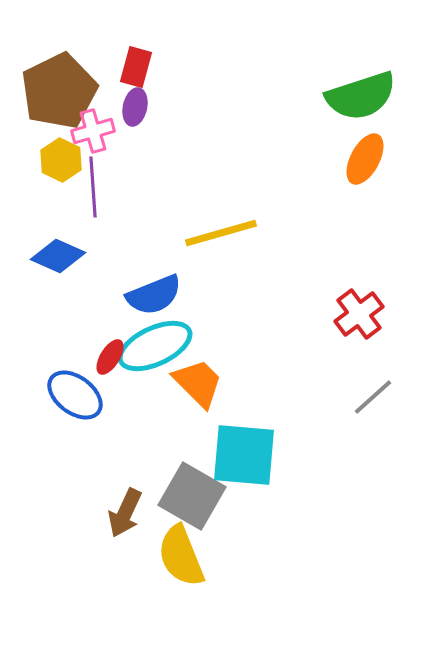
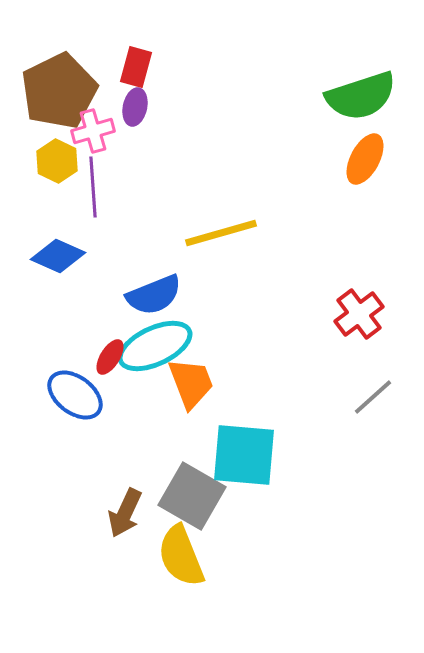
yellow hexagon: moved 4 px left, 1 px down
orange trapezoid: moved 7 px left; rotated 24 degrees clockwise
